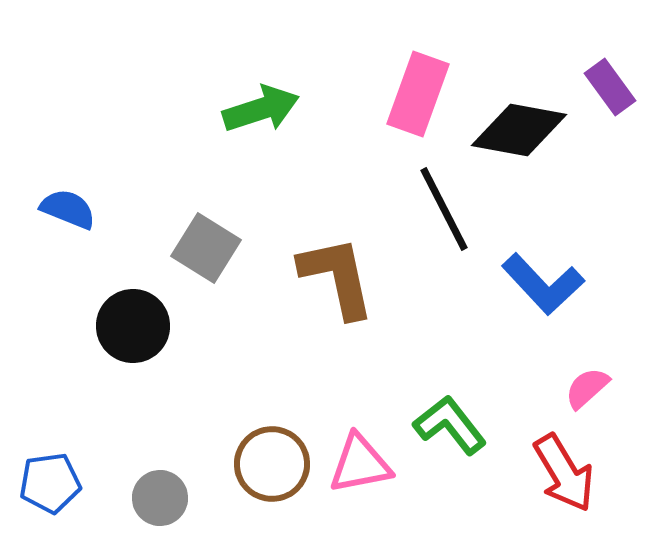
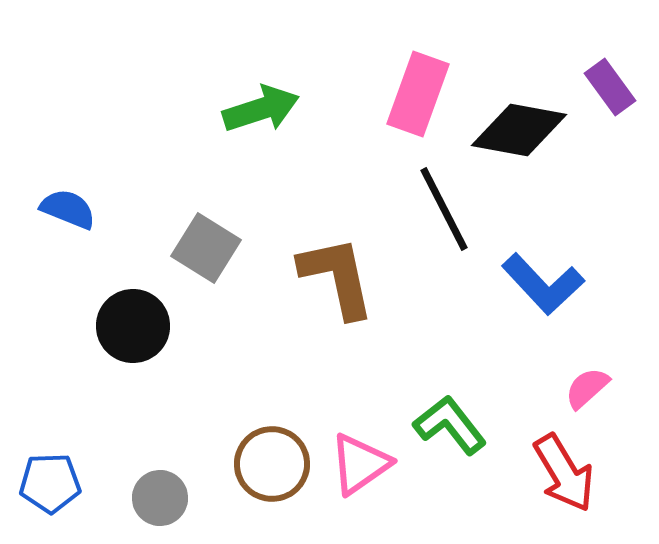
pink triangle: rotated 24 degrees counterclockwise
blue pentagon: rotated 6 degrees clockwise
